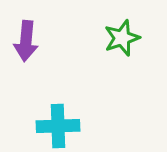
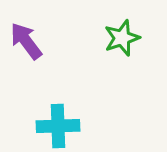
purple arrow: rotated 138 degrees clockwise
